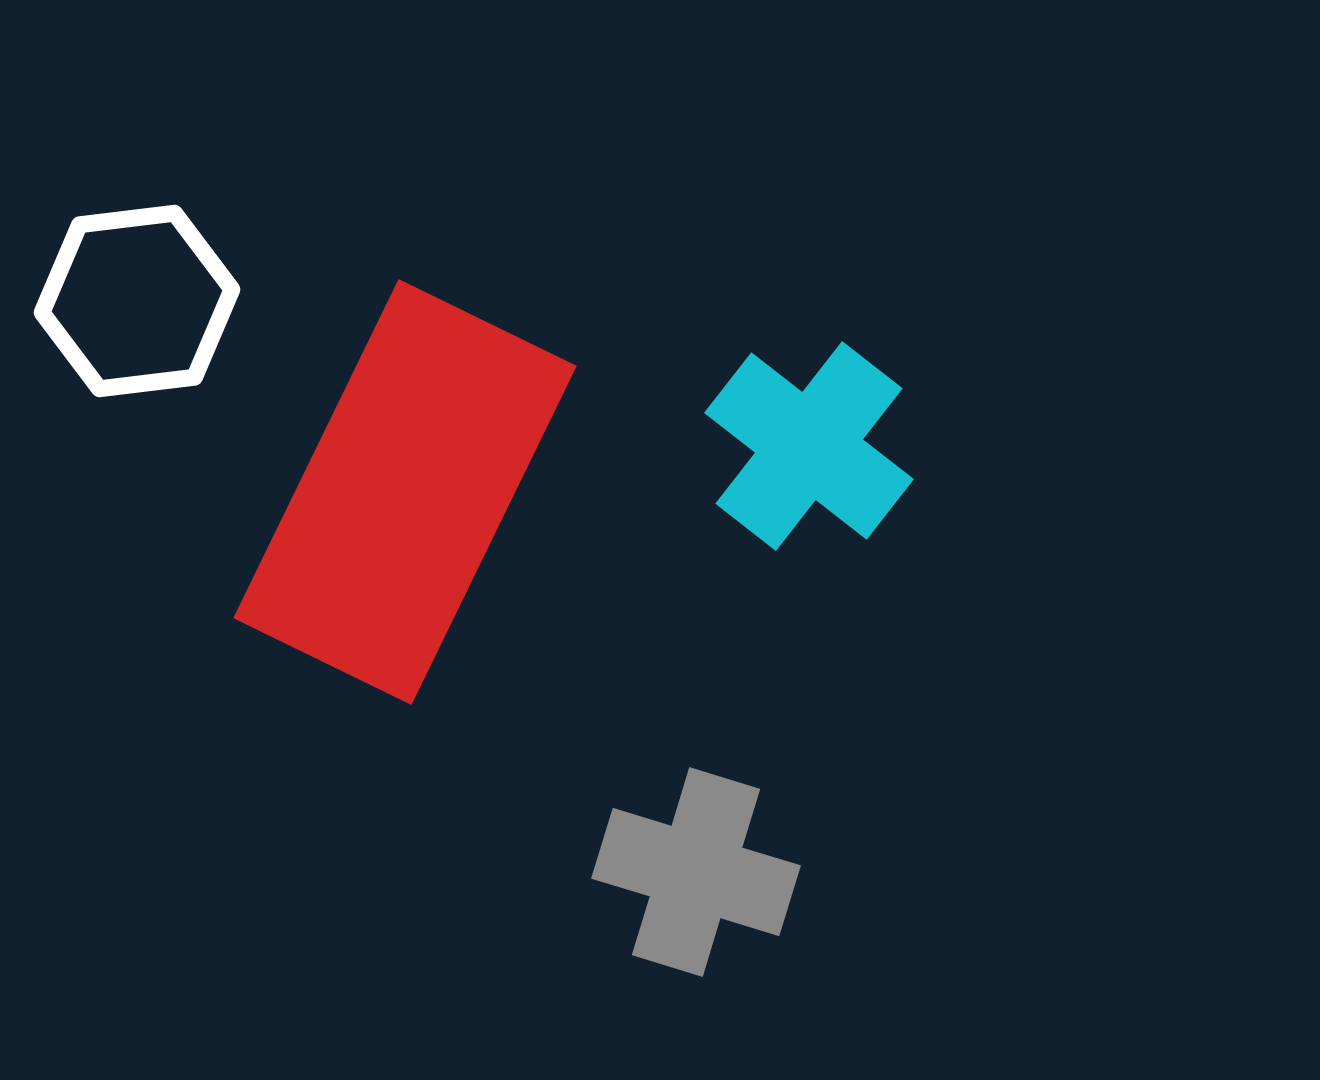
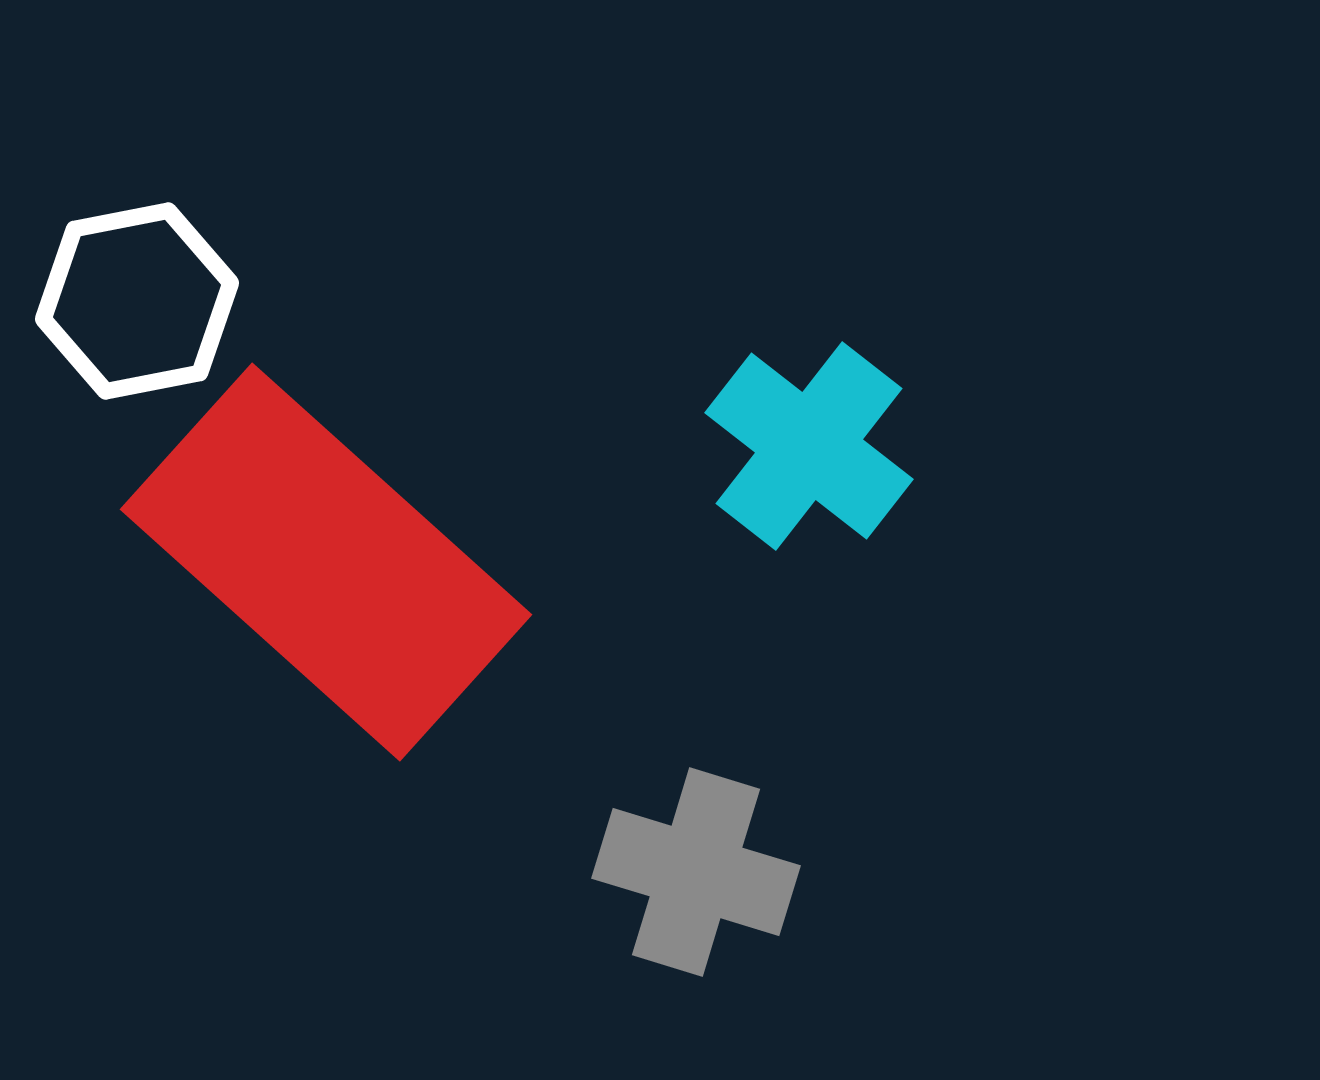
white hexagon: rotated 4 degrees counterclockwise
red rectangle: moved 79 px left, 70 px down; rotated 74 degrees counterclockwise
